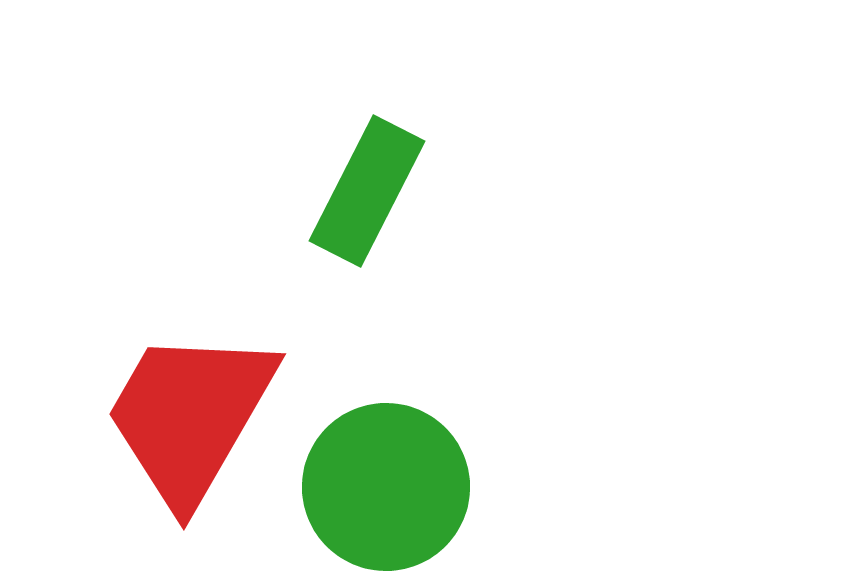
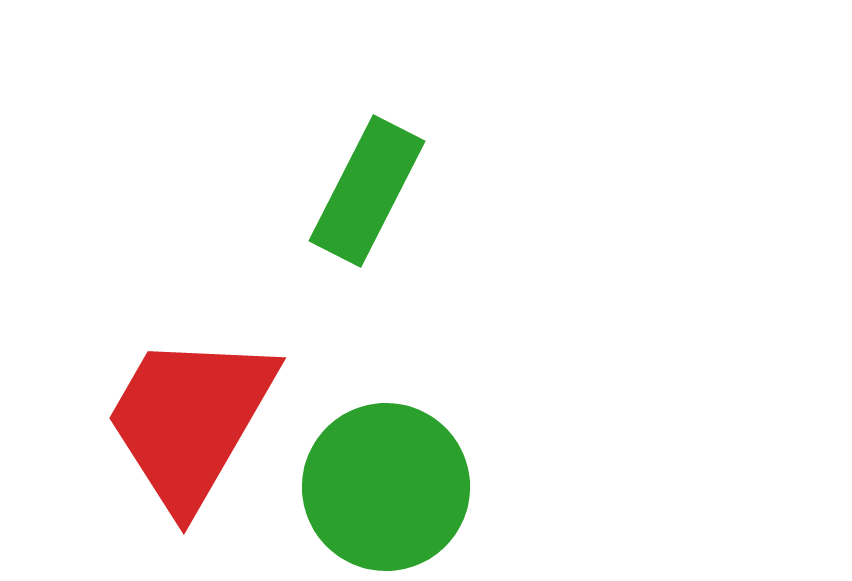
red trapezoid: moved 4 px down
